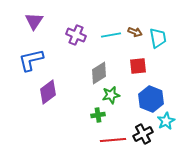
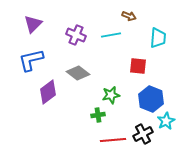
purple triangle: moved 1 px left, 3 px down; rotated 12 degrees clockwise
brown arrow: moved 6 px left, 16 px up
cyan trapezoid: rotated 15 degrees clockwise
red square: rotated 12 degrees clockwise
gray diamond: moved 21 px left; rotated 70 degrees clockwise
